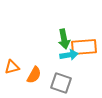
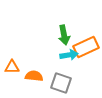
green arrow: moved 4 px up
orange rectangle: moved 2 px right; rotated 20 degrees counterclockwise
orange triangle: rotated 14 degrees clockwise
orange semicircle: moved 1 px down; rotated 114 degrees counterclockwise
